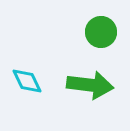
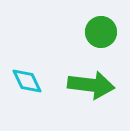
green arrow: moved 1 px right
